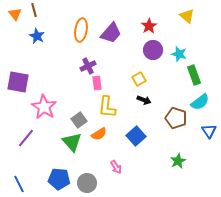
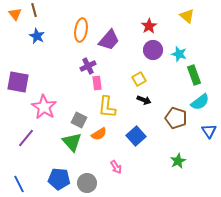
purple trapezoid: moved 2 px left, 7 px down
gray square: rotated 28 degrees counterclockwise
